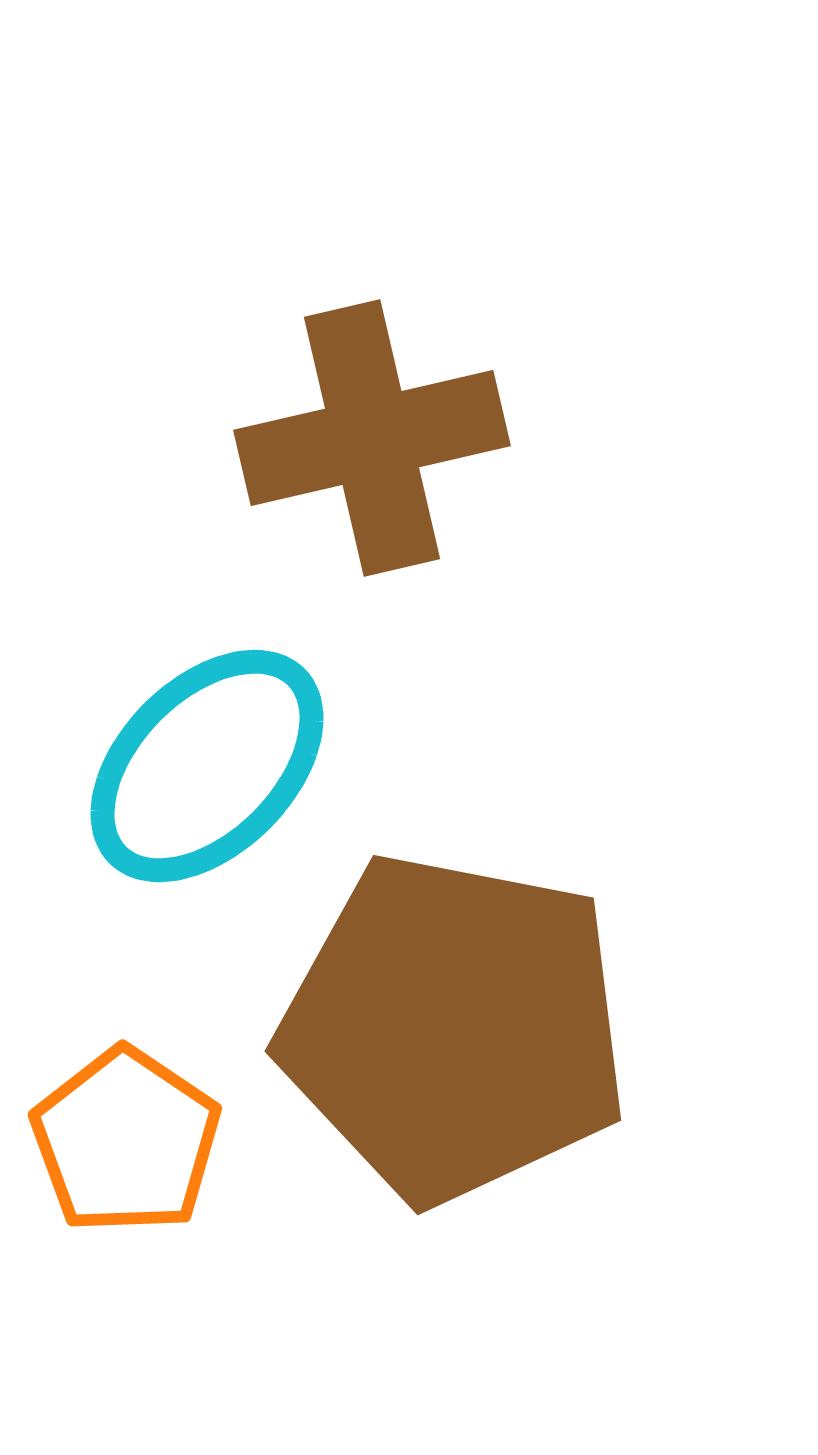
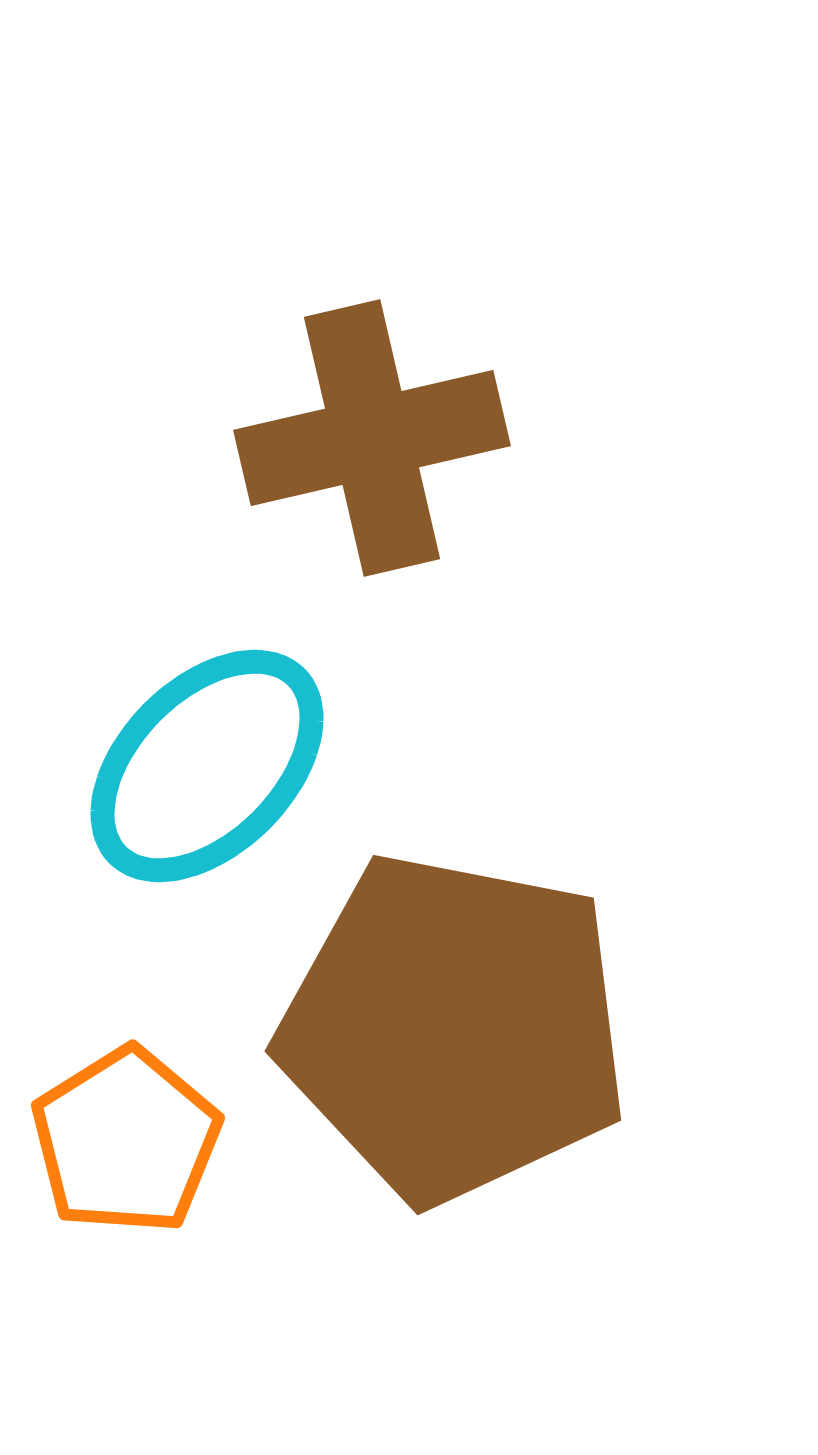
orange pentagon: rotated 6 degrees clockwise
